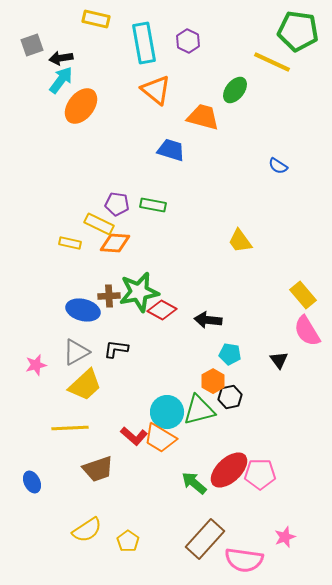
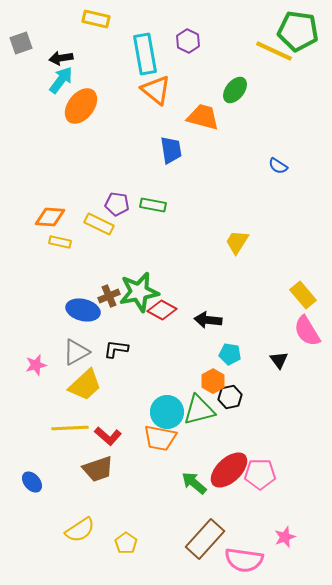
cyan rectangle at (144, 43): moved 1 px right, 11 px down
gray square at (32, 45): moved 11 px left, 2 px up
yellow line at (272, 62): moved 2 px right, 11 px up
blue trapezoid at (171, 150): rotated 64 degrees clockwise
yellow trapezoid at (240, 241): moved 3 px left, 1 px down; rotated 68 degrees clockwise
yellow rectangle at (70, 243): moved 10 px left, 1 px up
orange diamond at (115, 243): moved 65 px left, 26 px up
brown cross at (109, 296): rotated 20 degrees counterclockwise
red L-shape at (134, 436): moved 26 px left
orange trapezoid at (160, 438): rotated 20 degrees counterclockwise
blue ellipse at (32, 482): rotated 15 degrees counterclockwise
yellow semicircle at (87, 530): moved 7 px left
yellow pentagon at (128, 541): moved 2 px left, 2 px down
